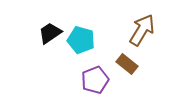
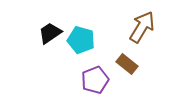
brown arrow: moved 3 px up
